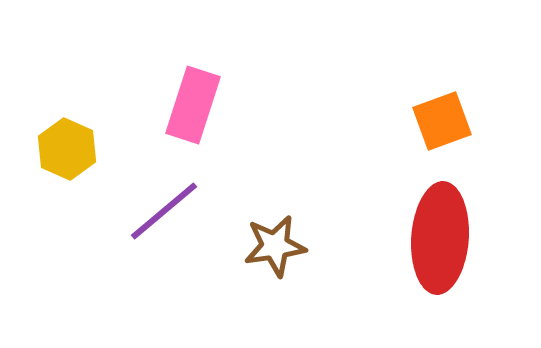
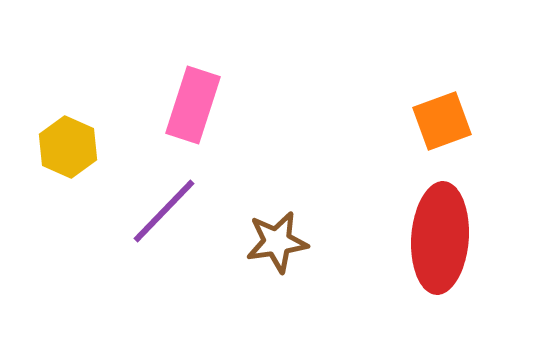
yellow hexagon: moved 1 px right, 2 px up
purple line: rotated 6 degrees counterclockwise
brown star: moved 2 px right, 4 px up
